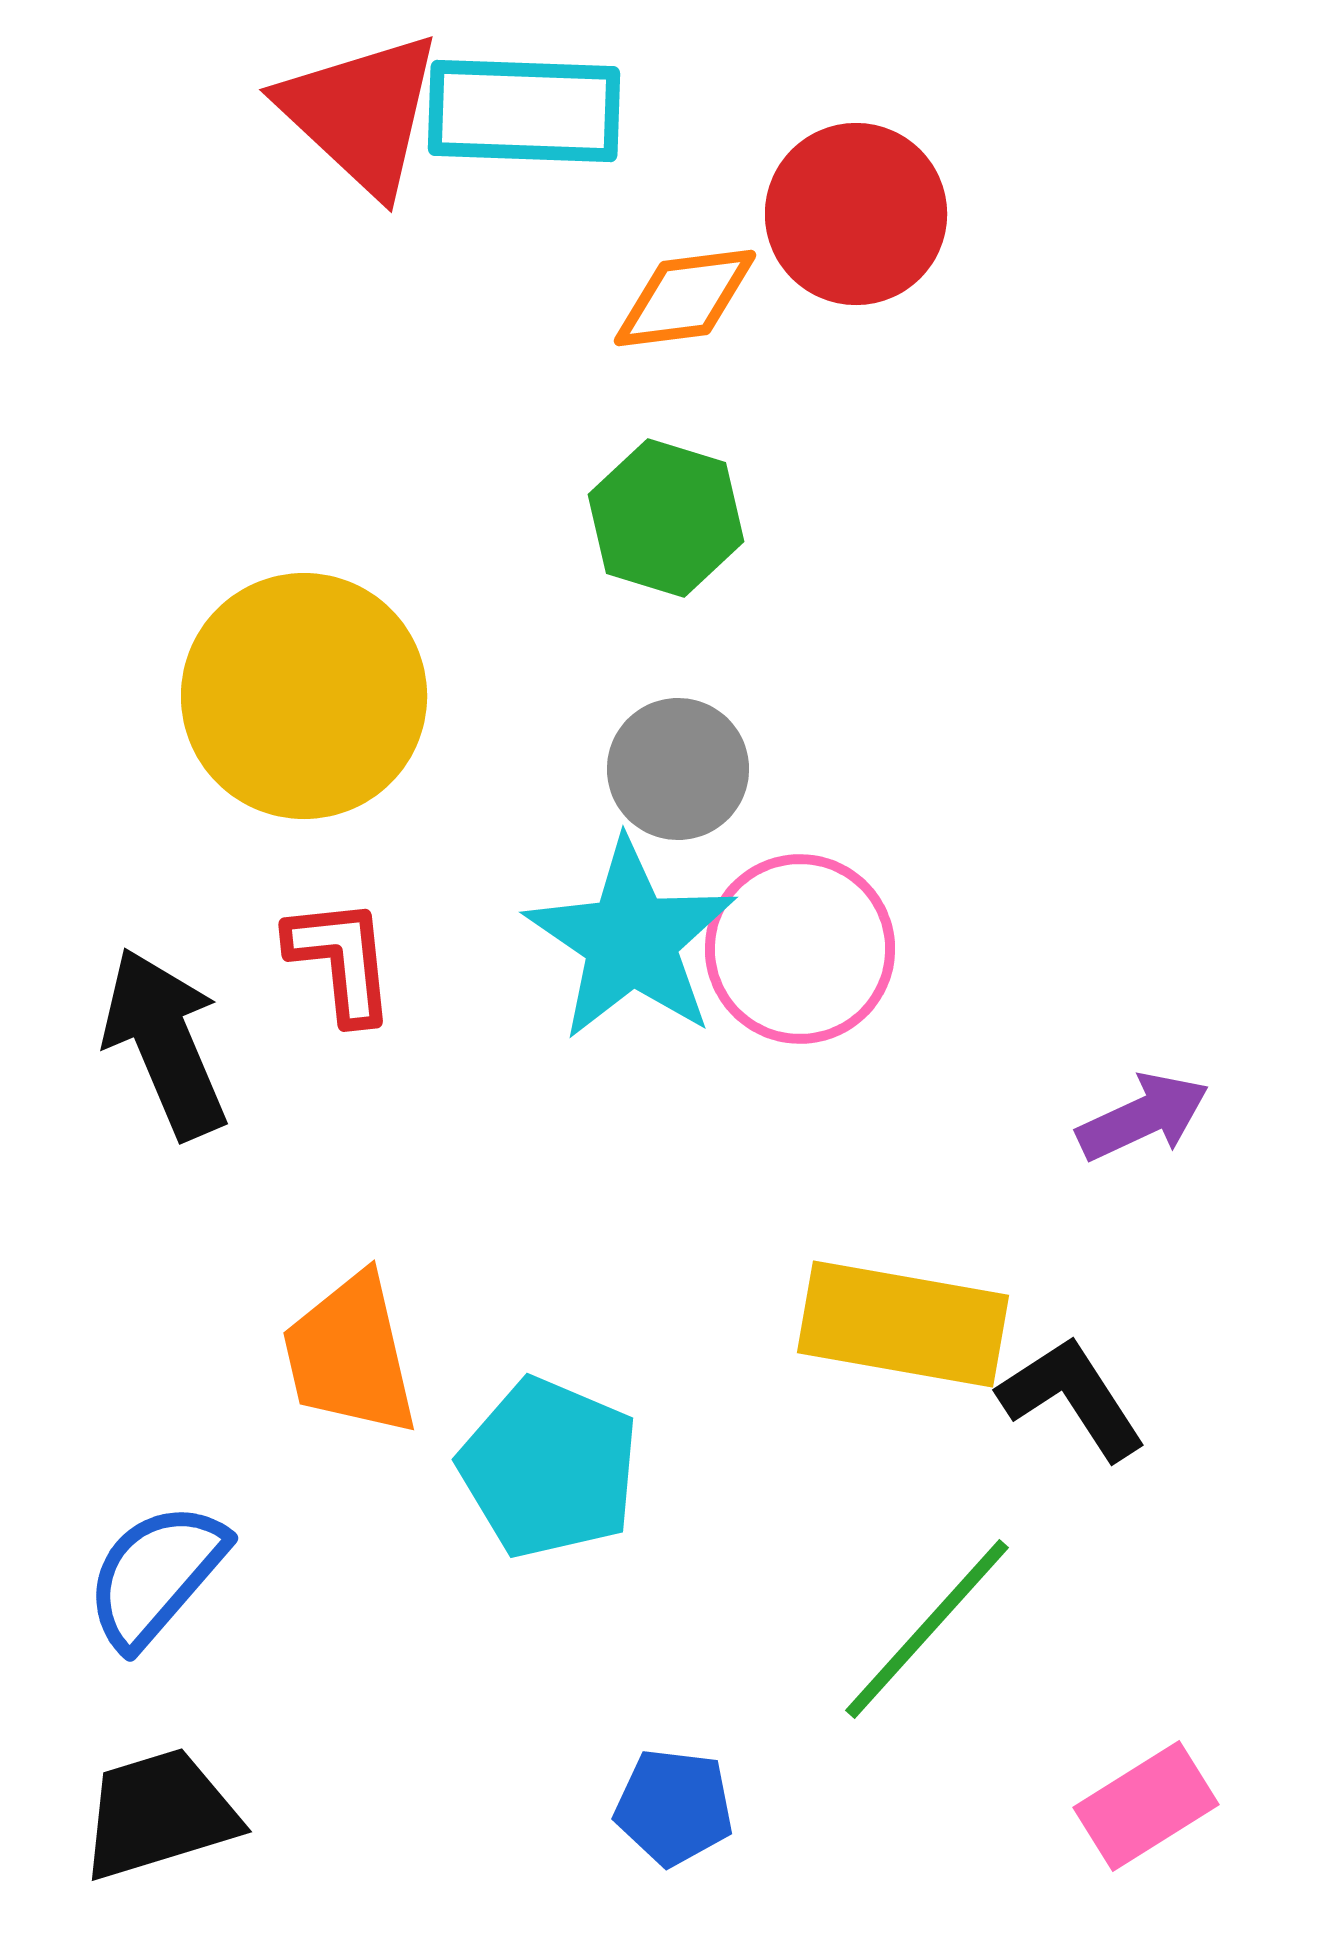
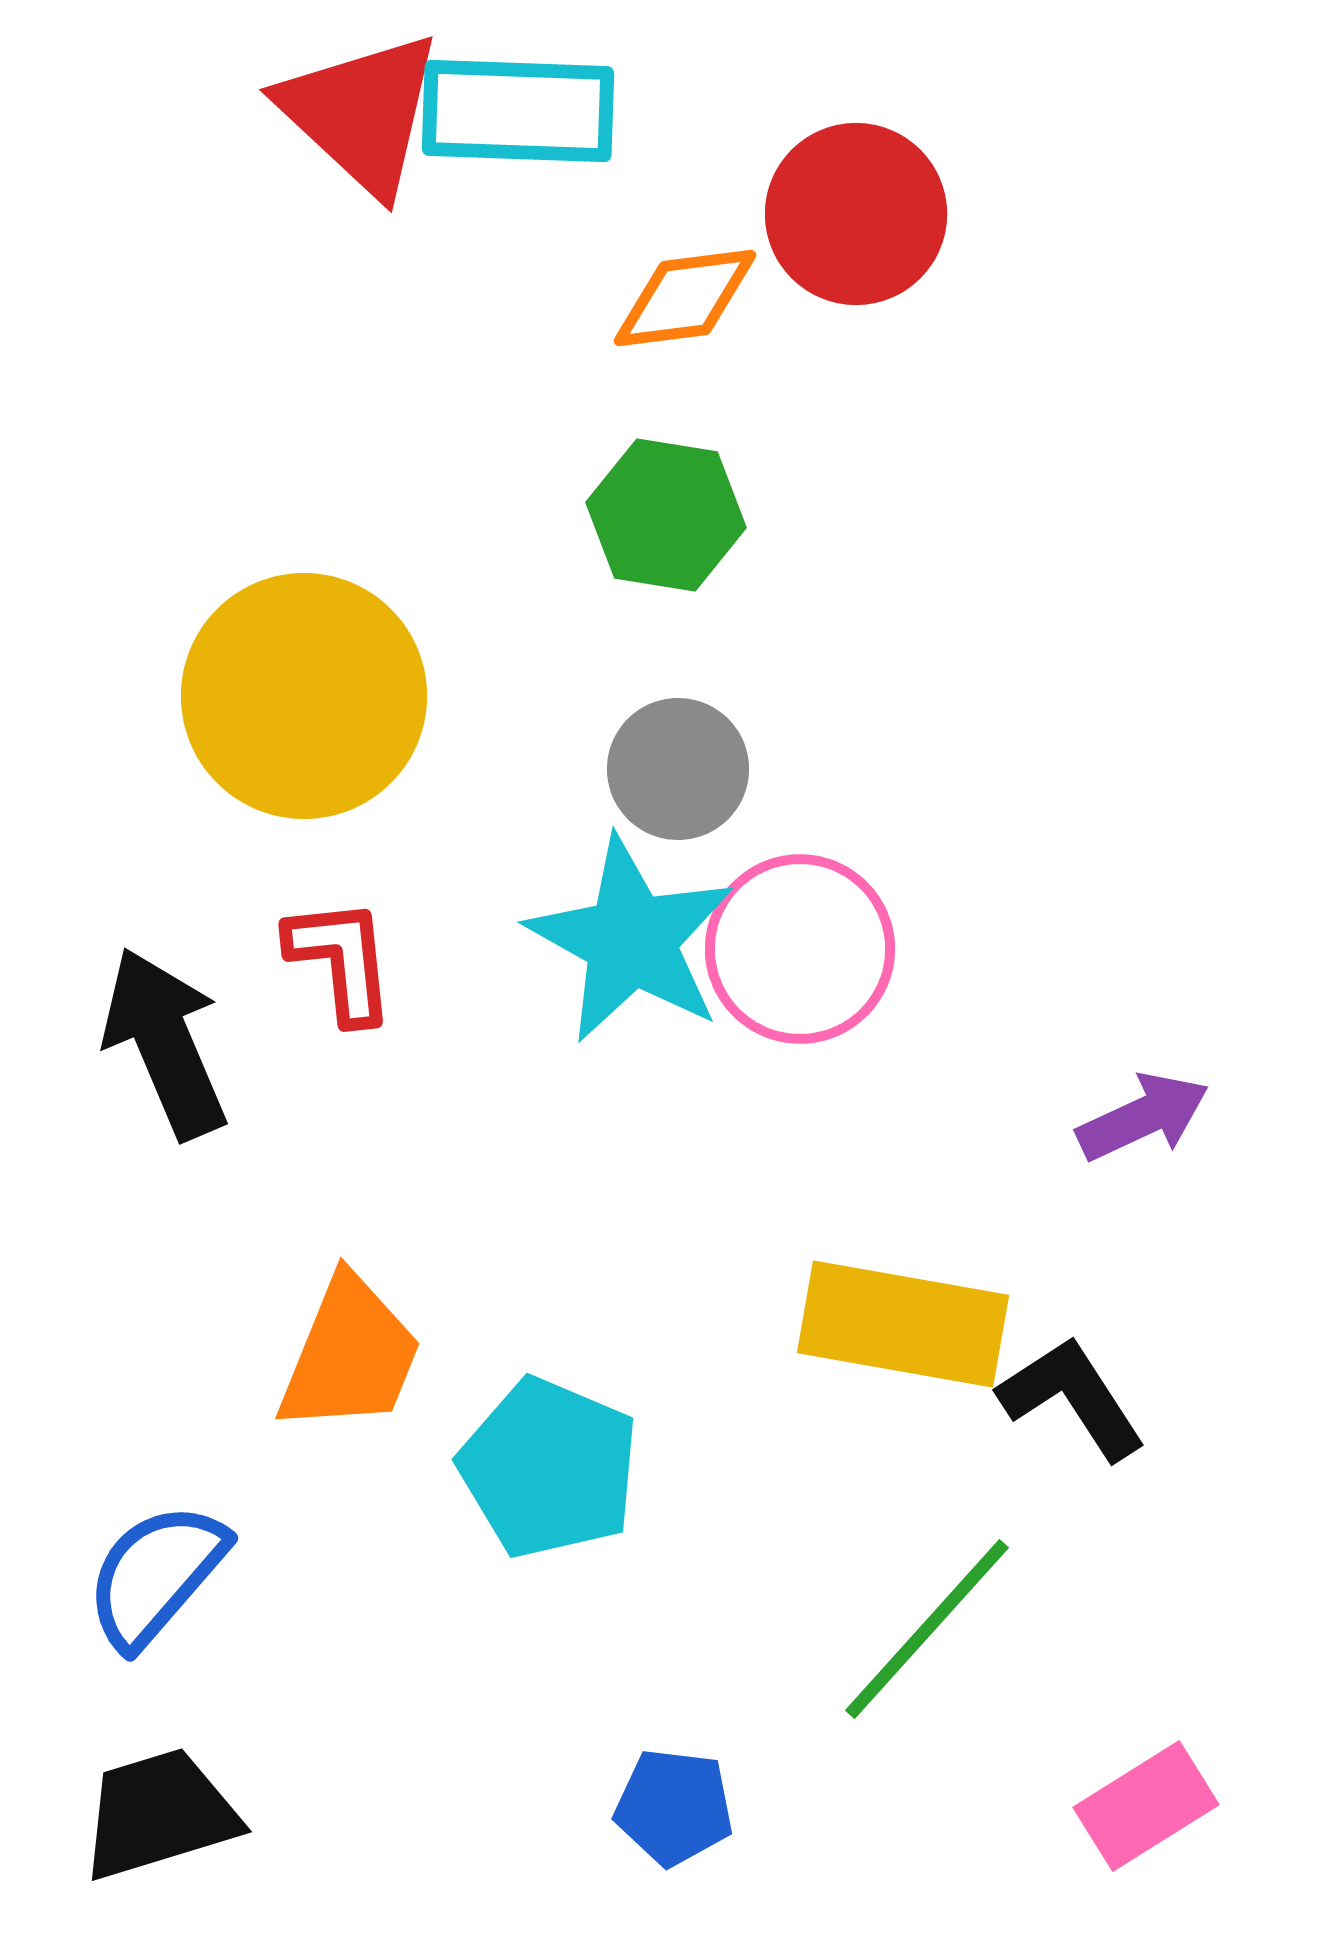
cyan rectangle: moved 6 px left
green hexagon: moved 3 px up; rotated 8 degrees counterclockwise
cyan star: rotated 5 degrees counterclockwise
orange trapezoid: rotated 145 degrees counterclockwise
